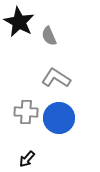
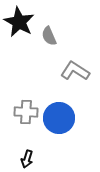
gray L-shape: moved 19 px right, 7 px up
black arrow: rotated 24 degrees counterclockwise
